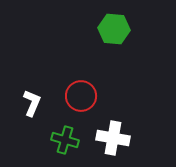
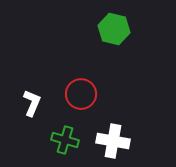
green hexagon: rotated 8 degrees clockwise
red circle: moved 2 px up
white cross: moved 3 px down
